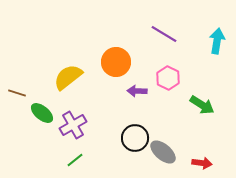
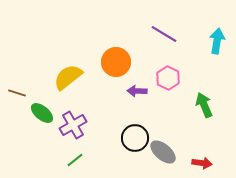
green arrow: moved 2 px right; rotated 145 degrees counterclockwise
